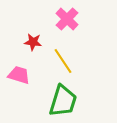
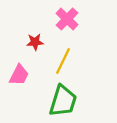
red star: moved 2 px right; rotated 12 degrees counterclockwise
yellow line: rotated 60 degrees clockwise
pink trapezoid: rotated 100 degrees clockwise
